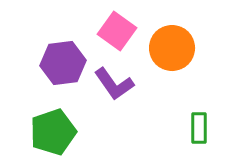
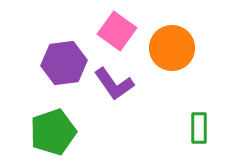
purple hexagon: moved 1 px right
